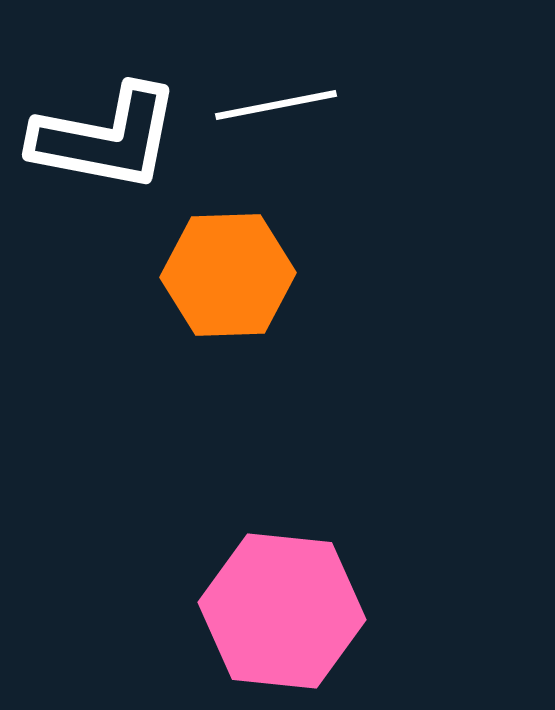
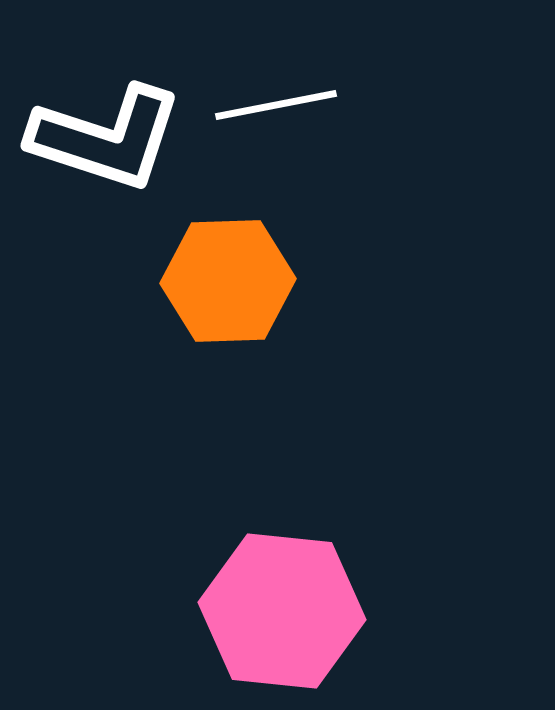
white L-shape: rotated 7 degrees clockwise
orange hexagon: moved 6 px down
